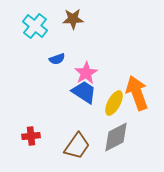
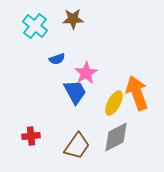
blue trapezoid: moved 9 px left; rotated 28 degrees clockwise
